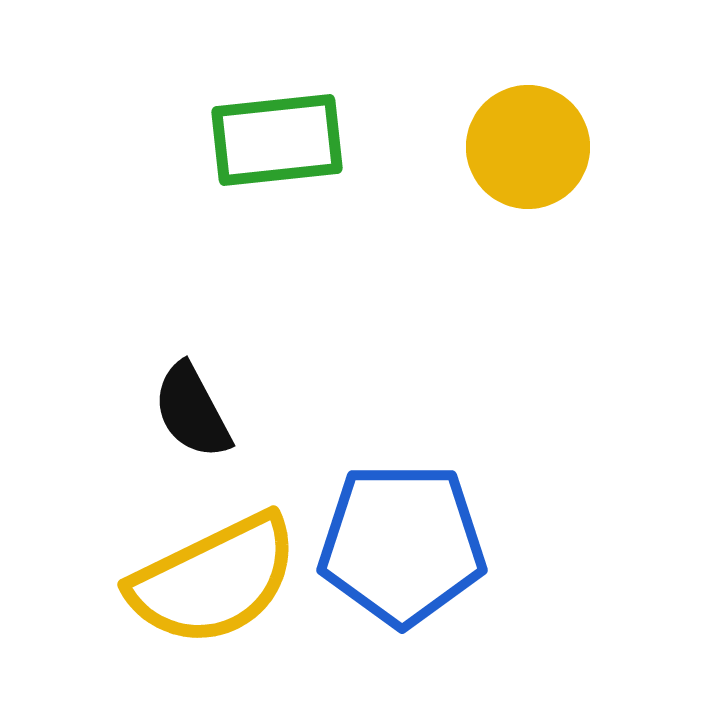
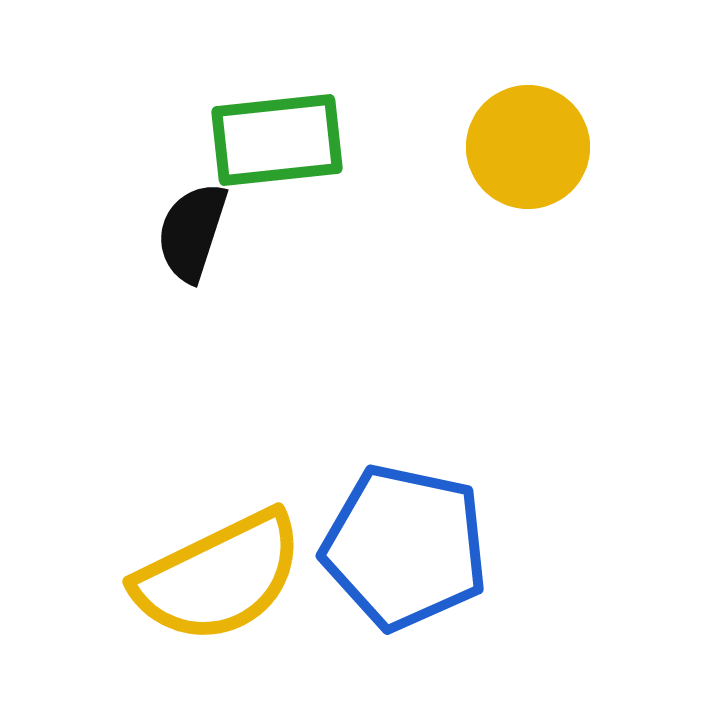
black semicircle: moved 179 px up; rotated 46 degrees clockwise
blue pentagon: moved 3 px right, 3 px down; rotated 12 degrees clockwise
yellow semicircle: moved 5 px right, 3 px up
